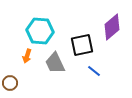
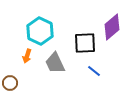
cyan hexagon: rotated 20 degrees clockwise
black square: moved 3 px right, 2 px up; rotated 10 degrees clockwise
